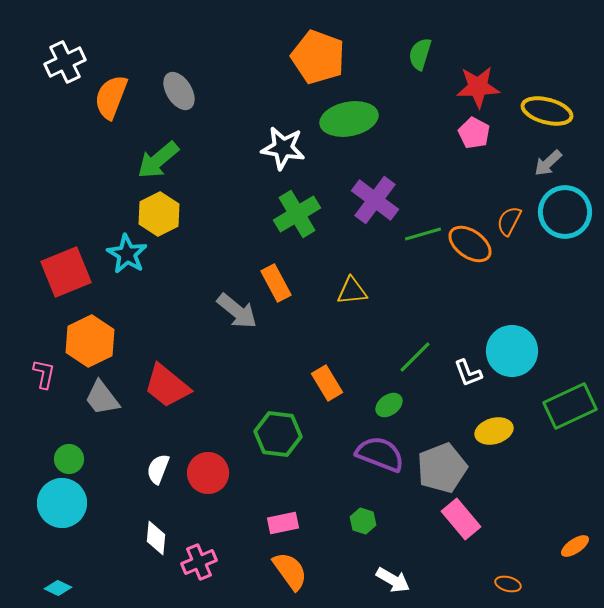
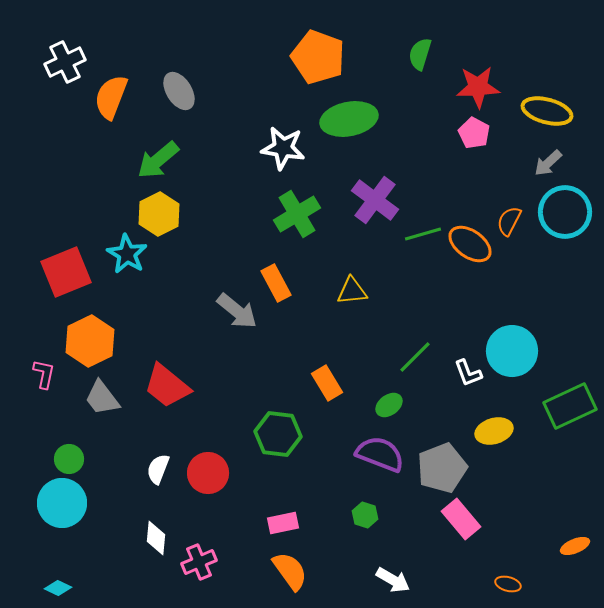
green hexagon at (363, 521): moved 2 px right, 6 px up
orange ellipse at (575, 546): rotated 12 degrees clockwise
